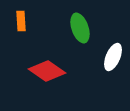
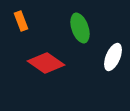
orange rectangle: rotated 18 degrees counterclockwise
red diamond: moved 1 px left, 8 px up
